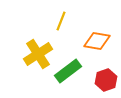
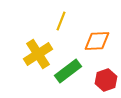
orange diamond: rotated 12 degrees counterclockwise
